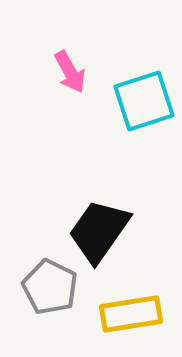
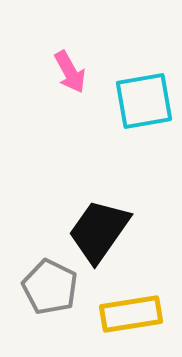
cyan square: rotated 8 degrees clockwise
